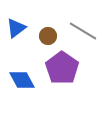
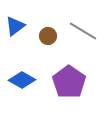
blue triangle: moved 1 px left, 2 px up
purple pentagon: moved 7 px right, 14 px down
blue diamond: rotated 32 degrees counterclockwise
